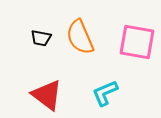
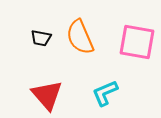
red triangle: rotated 12 degrees clockwise
